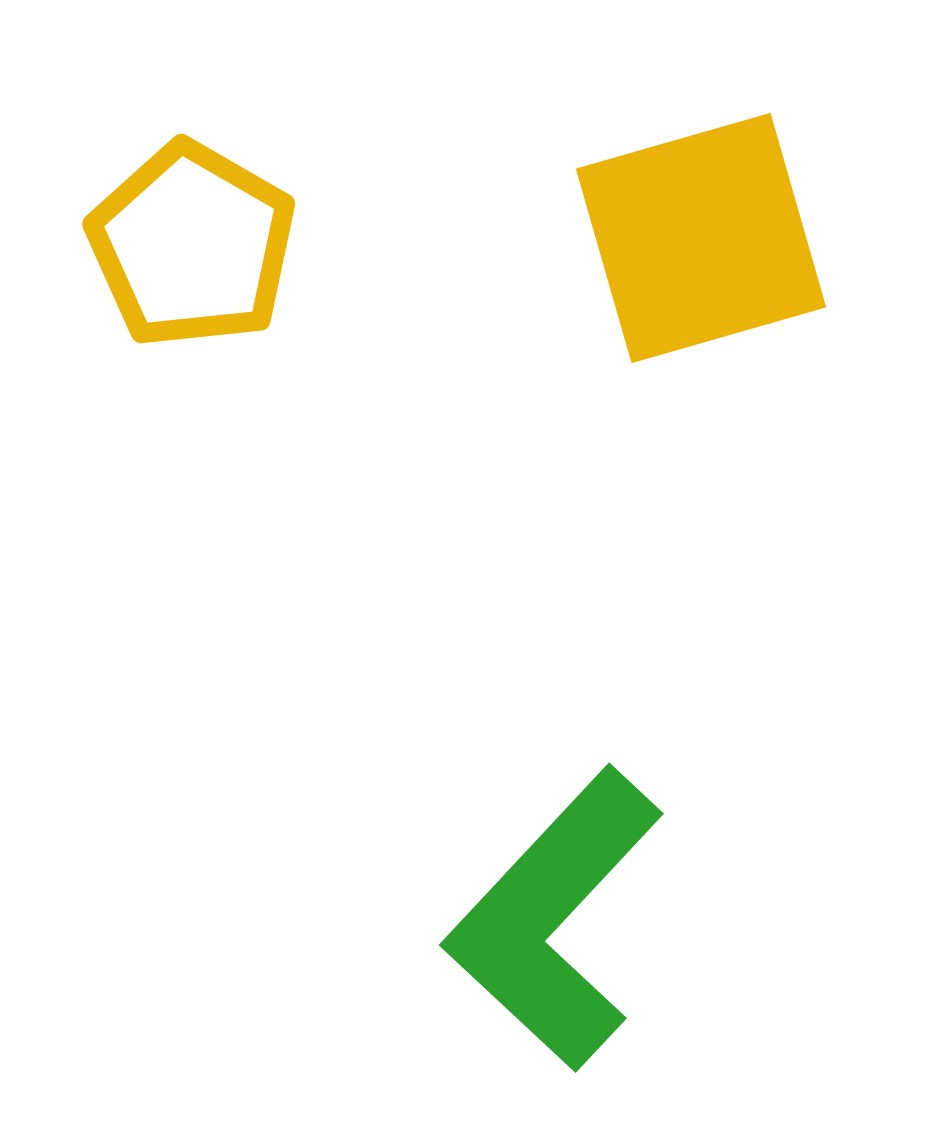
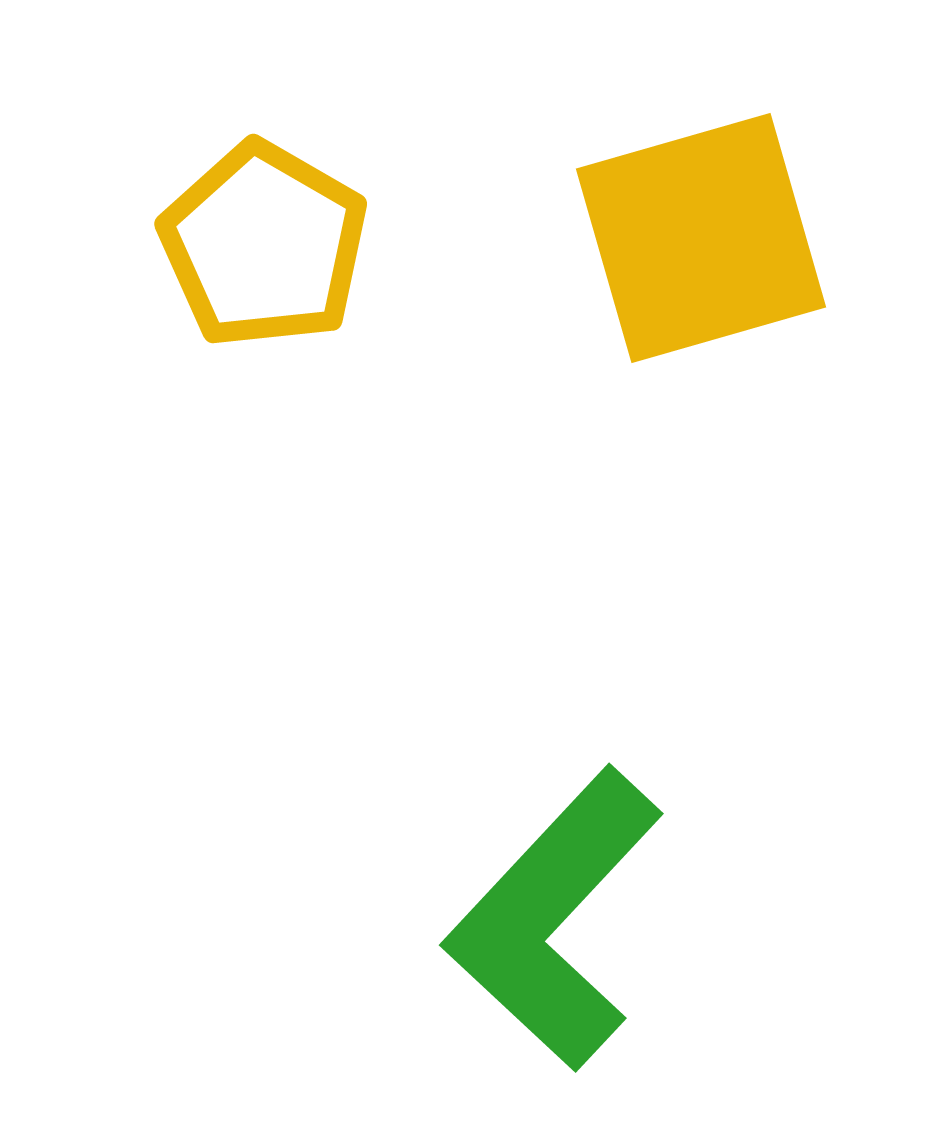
yellow pentagon: moved 72 px right
